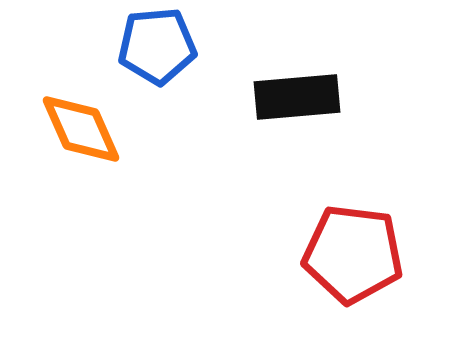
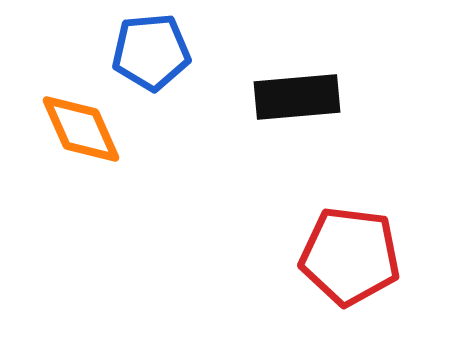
blue pentagon: moved 6 px left, 6 px down
red pentagon: moved 3 px left, 2 px down
